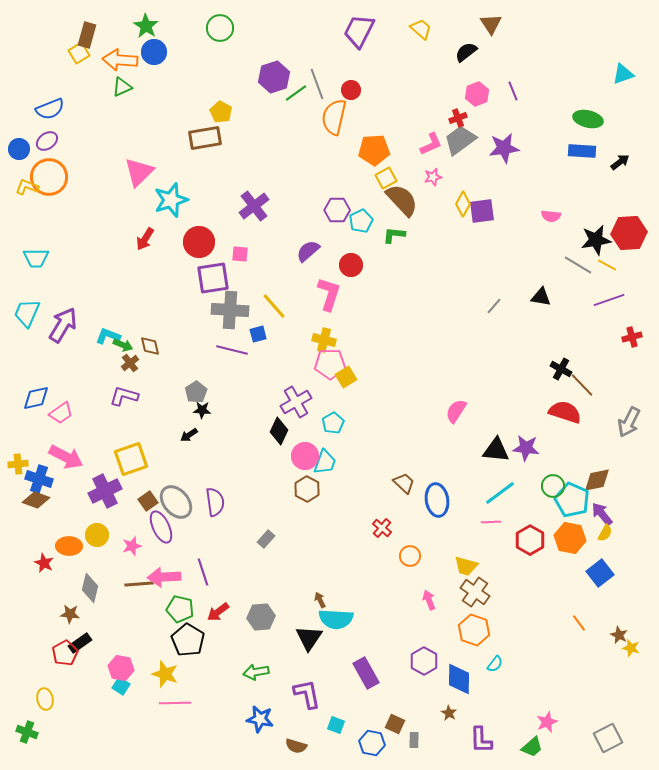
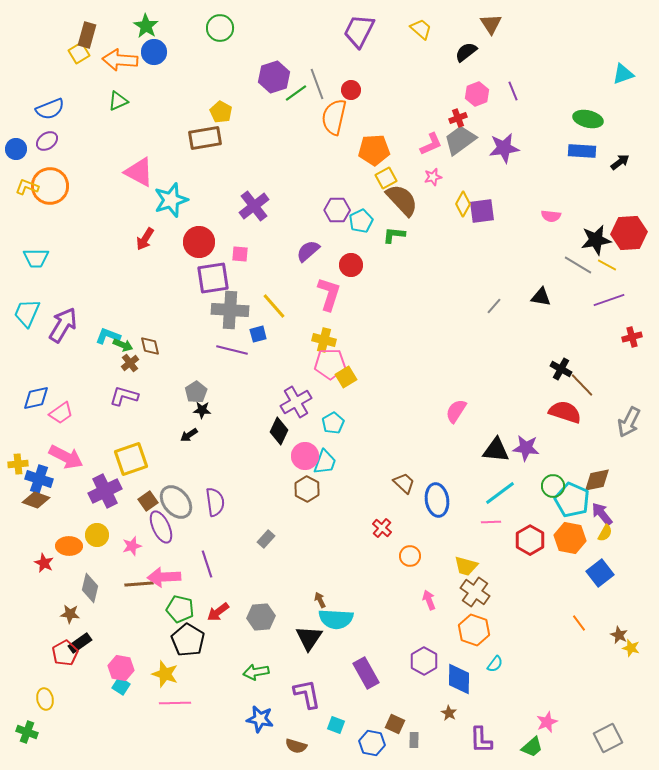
green triangle at (122, 87): moved 4 px left, 14 px down
blue circle at (19, 149): moved 3 px left
pink triangle at (139, 172): rotated 48 degrees counterclockwise
orange circle at (49, 177): moved 1 px right, 9 px down
purple line at (203, 572): moved 4 px right, 8 px up
